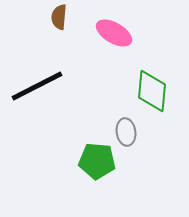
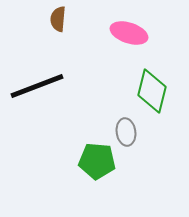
brown semicircle: moved 1 px left, 2 px down
pink ellipse: moved 15 px right; rotated 12 degrees counterclockwise
black line: rotated 6 degrees clockwise
green diamond: rotated 9 degrees clockwise
